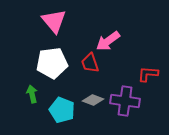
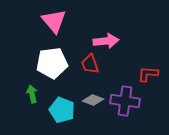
pink arrow: moved 2 px left; rotated 150 degrees counterclockwise
red trapezoid: moved 1 px down
